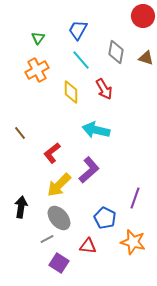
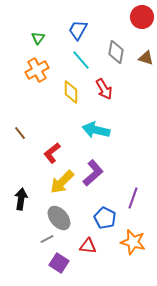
red circle: moved 1 px left, 1 px down
purple L-shape: moved 4 px right, 3 px down
yellow arrow: moved 3 px right, 3 px up
purple line: moved 2 px left
black arrow: moved 8 px up
